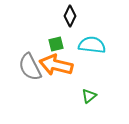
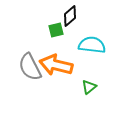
black diamond: rotated 25 degrees clockwise
green square: moved 14 px up
green triangle: moved 9 px up
